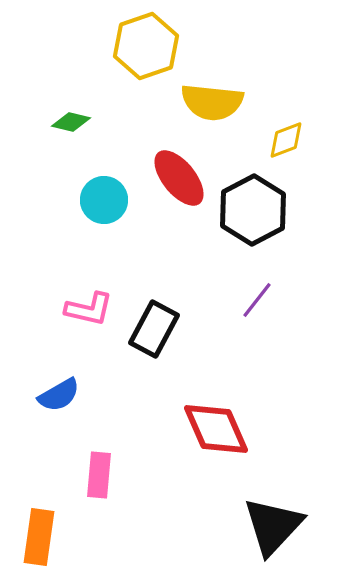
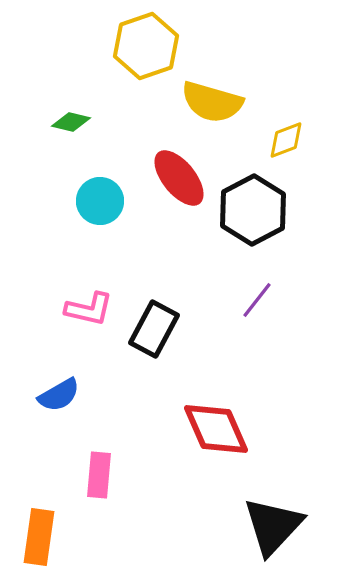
yellow semicircle: rotated 10 degrees clockwise
cyan circle: moved 4 px left, 1 px down
